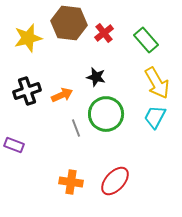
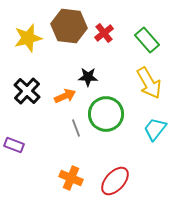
brown hexagon: moved 3 px down
green rectangle: moved 1 px right
black star: moved 8 px left; rotated 12 degrees counterclockwise
yellow arrow: moved 8 px left
black cross: rotated 28 degrees counterclockwise
orange arrow: moved 3 px right, 1 px down
cyan trapezoid: moved 12 px down; rotated 10 degrees clockwise
orange cross: moved 4 px up; rotated 15 degrees clockwise
